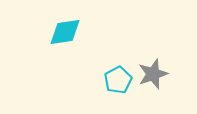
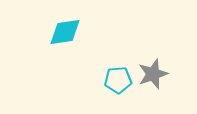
cyan pentagon: rotated 24 degrees clockwise
